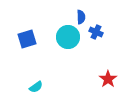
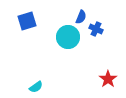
blue semicircle: rotated 24 degrees clockwise
blue cross: moved 3 px up
blue square: moved 18 px up
